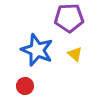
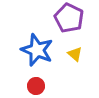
purple pentagon: rotated 28 degrees clockwise
red circle: moved 11 px right
